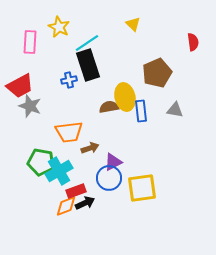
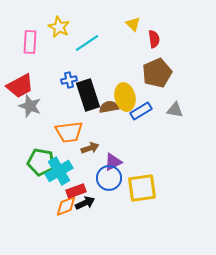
red semicircle: moved 39 px left, 3 px up
black rectangle: moved 30 px down
blue rectangle: rotated 65 degrees clockwise
